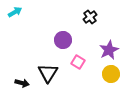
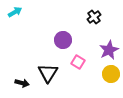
black cross: moved 4 px right
